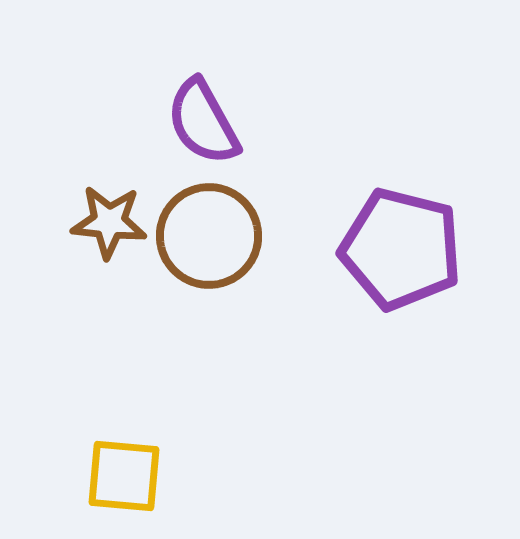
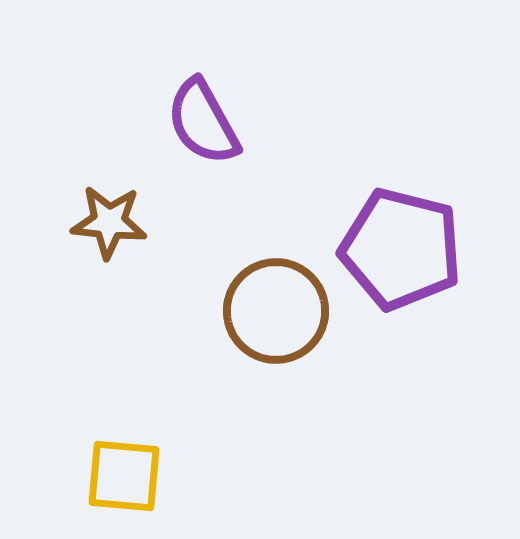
brown circle: moved 67 px right, 75 px down
